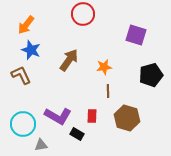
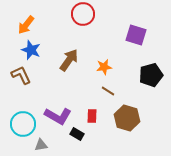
brown line: rotated 56 degrees counterclockwise
